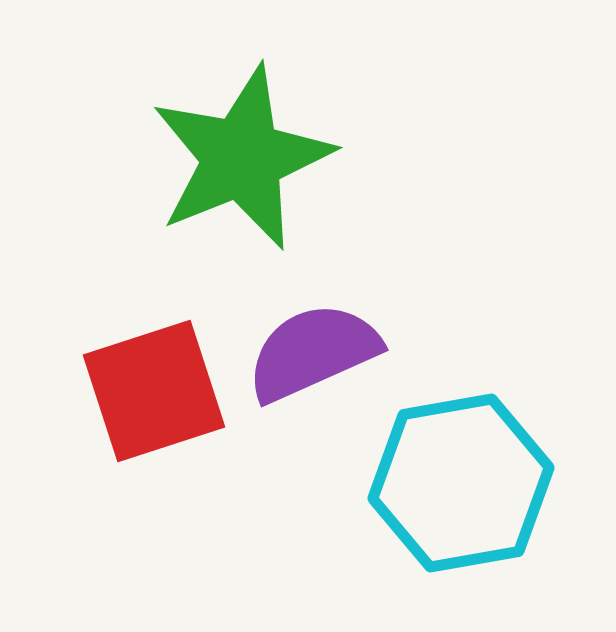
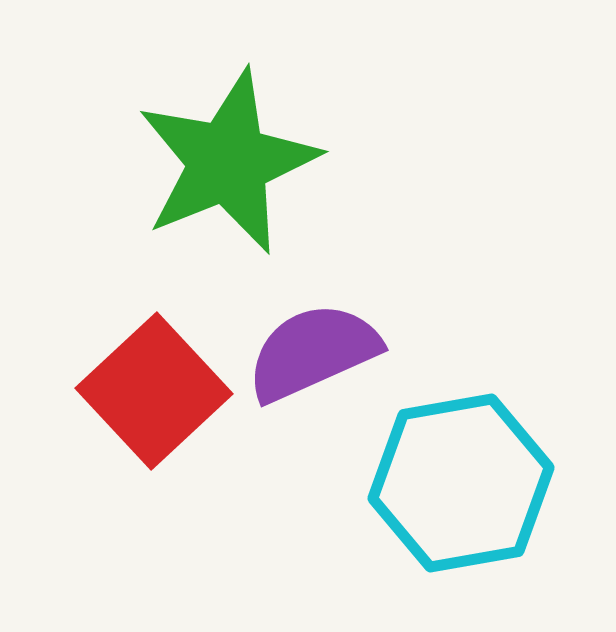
green star: moved 14 px left, 4 px down
red square: rotated 25 degrees counterclockwise
